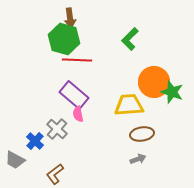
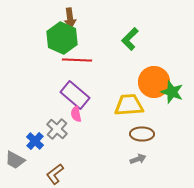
green hexagon: moved 2 px left, 1 px up; rotated 8 degrees clockwise
purple rectangle: moved 1 px right
pink semicircle: moved 2 px left
brown ellipse: rotated 10 degrees clockwise
